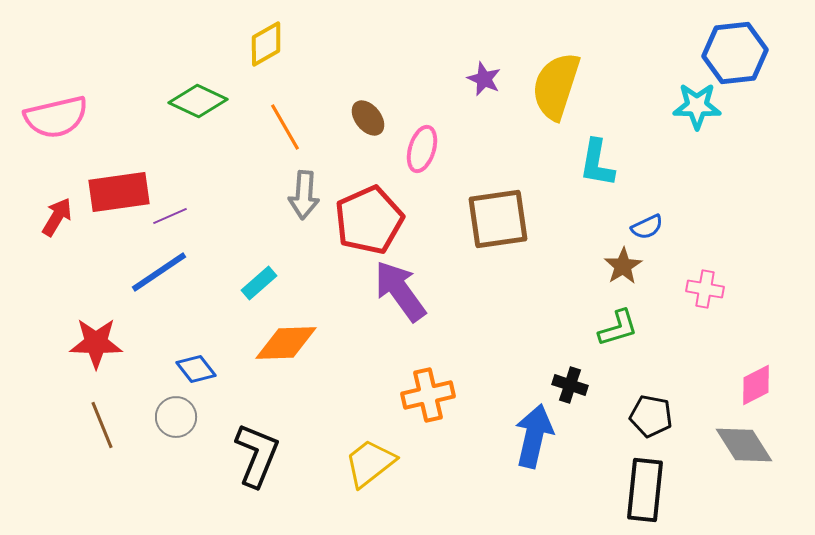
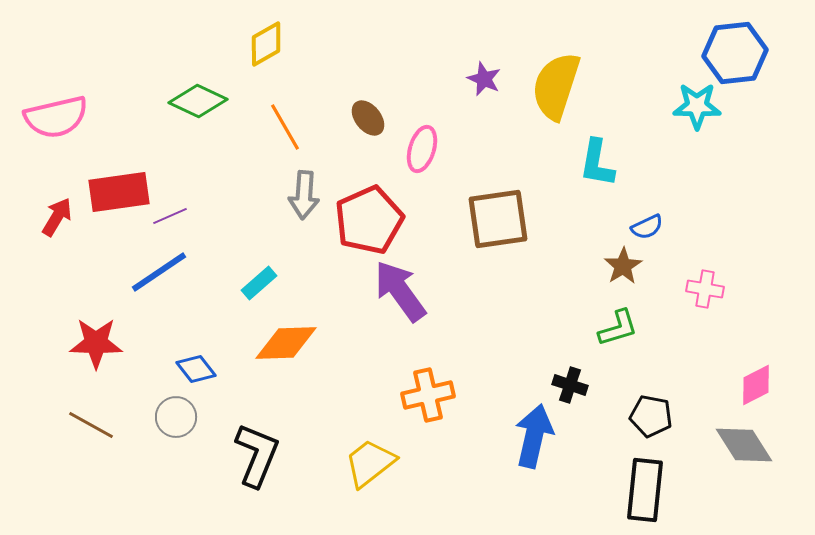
brown line: moved 11 px left; rotated 39 degrees counterclockwise
